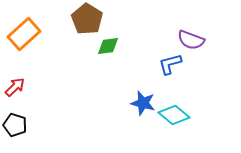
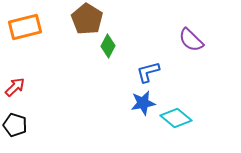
orange rectangle: moved 1 px right, 7 px up; rotated 28 degrees clockwise
purple semicircle: rotated 24 degrees clockwise
green diamond: rotated 55 degrees counterclockwise
blue L-shape: moved 22 px left, 8 px down
blue star: rotated 25 degrees counterclockwise
cyan diamond: moved 2 px right, 3 px down
